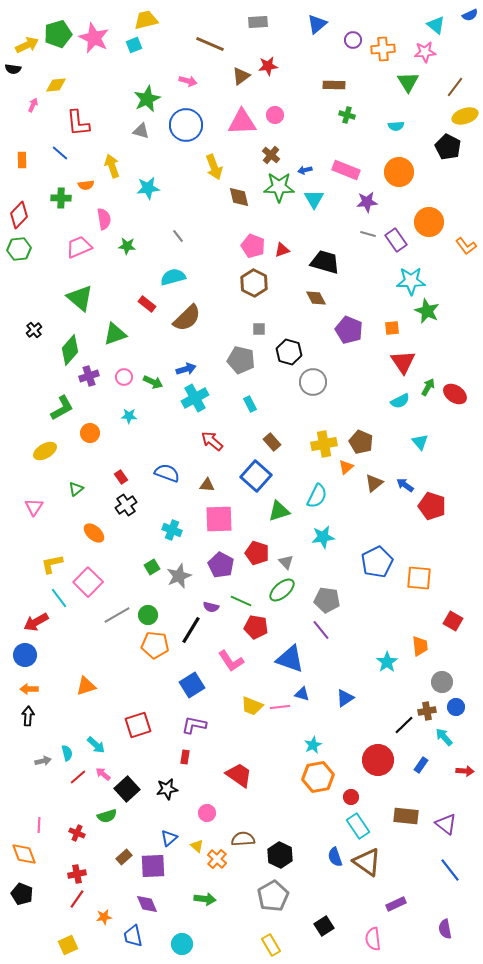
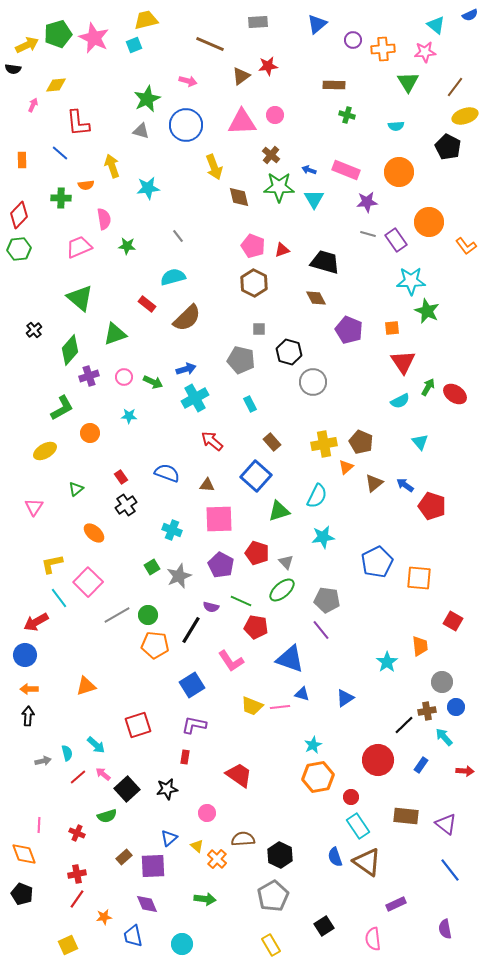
blue arrow at (305, 170): moved 4 px right; rotated 32 degrees clockwise
